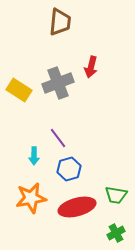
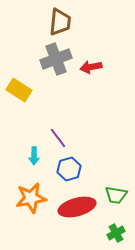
red arrow: rotated 65 degrees clockwise
gray cross: moved 2 px left, 24 px up
